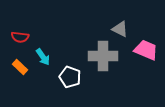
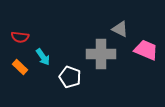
gray cross: moved 2 px left, 2 px up
